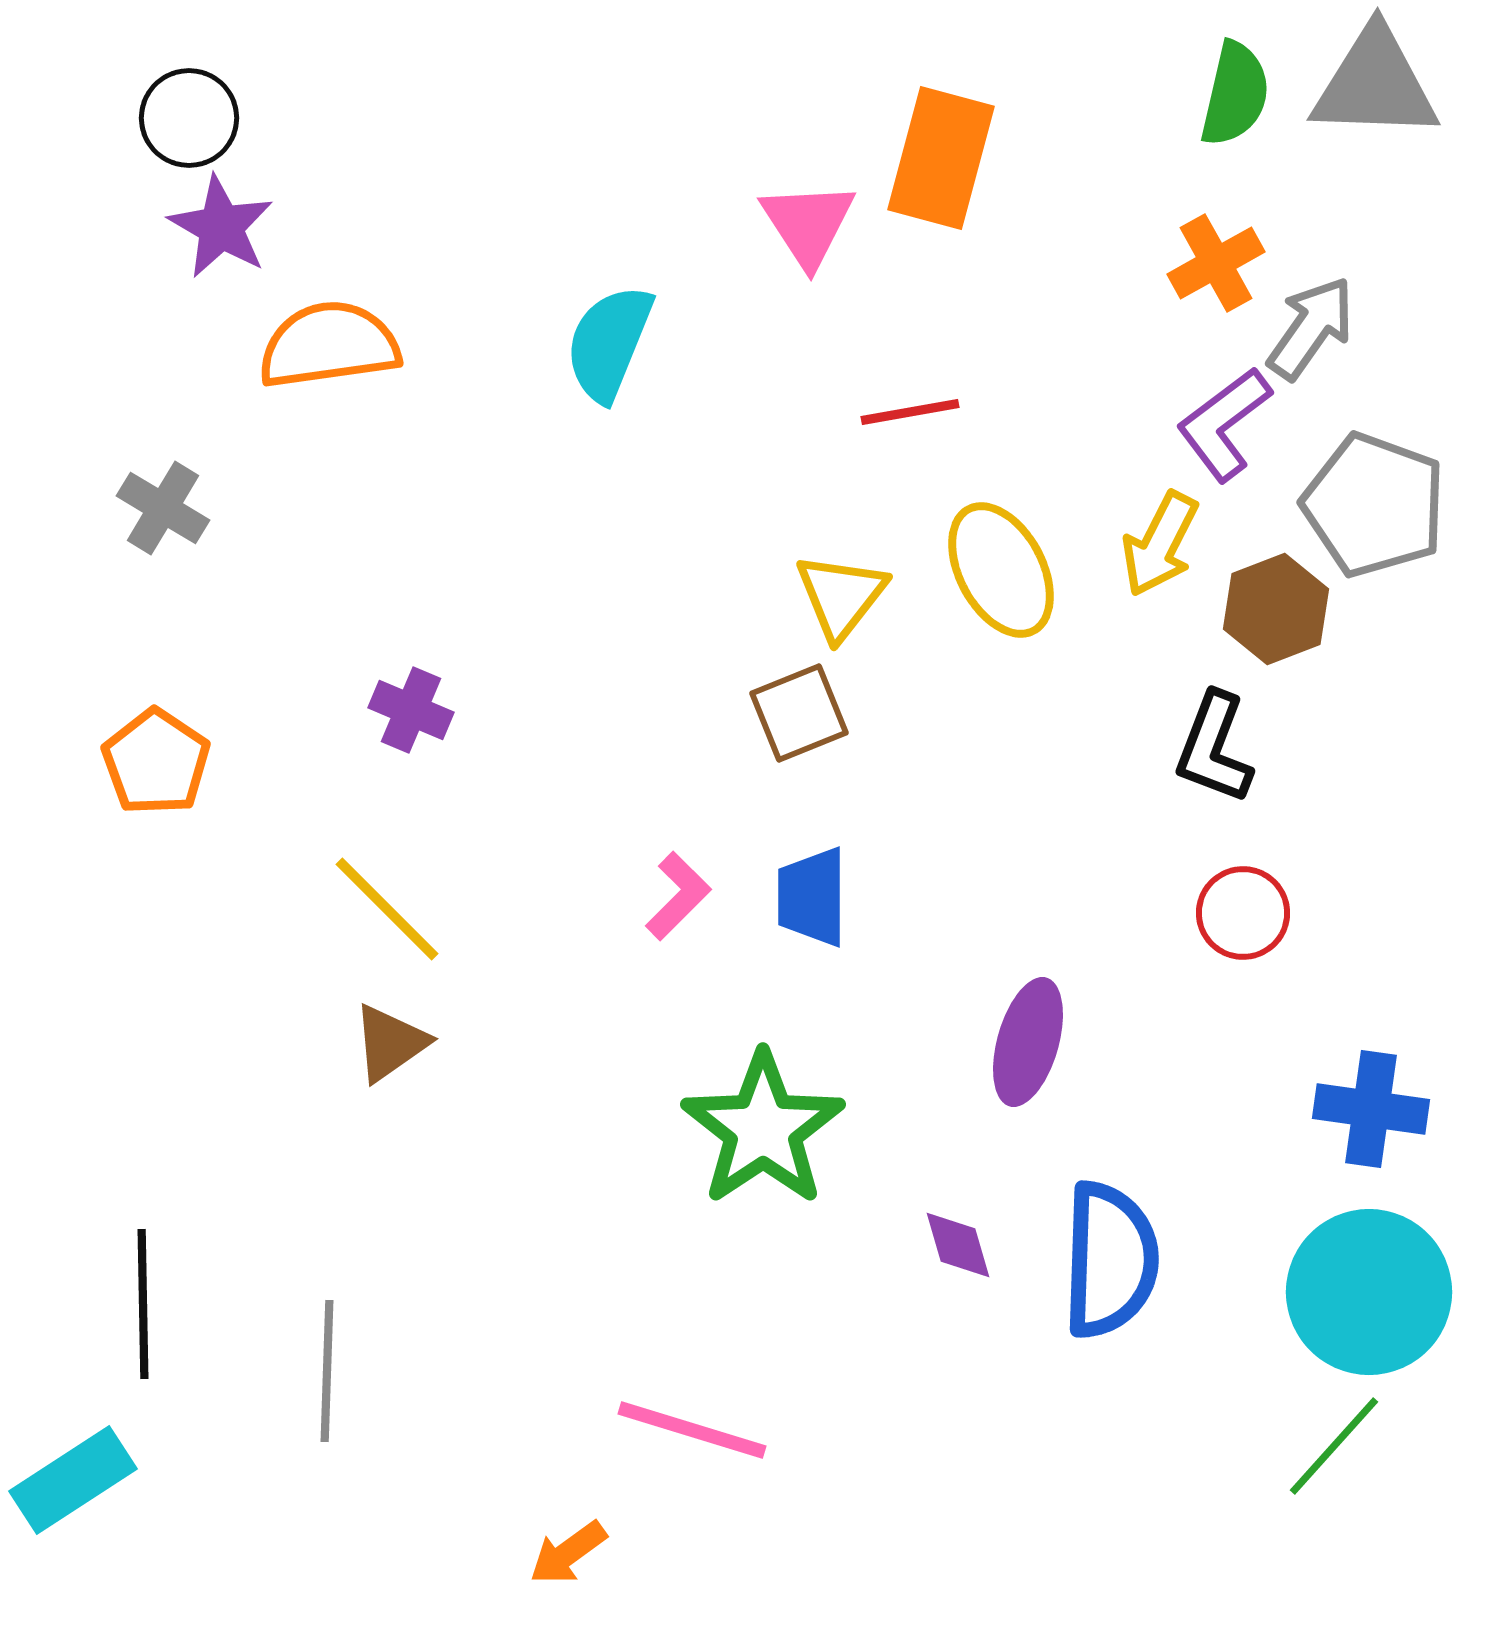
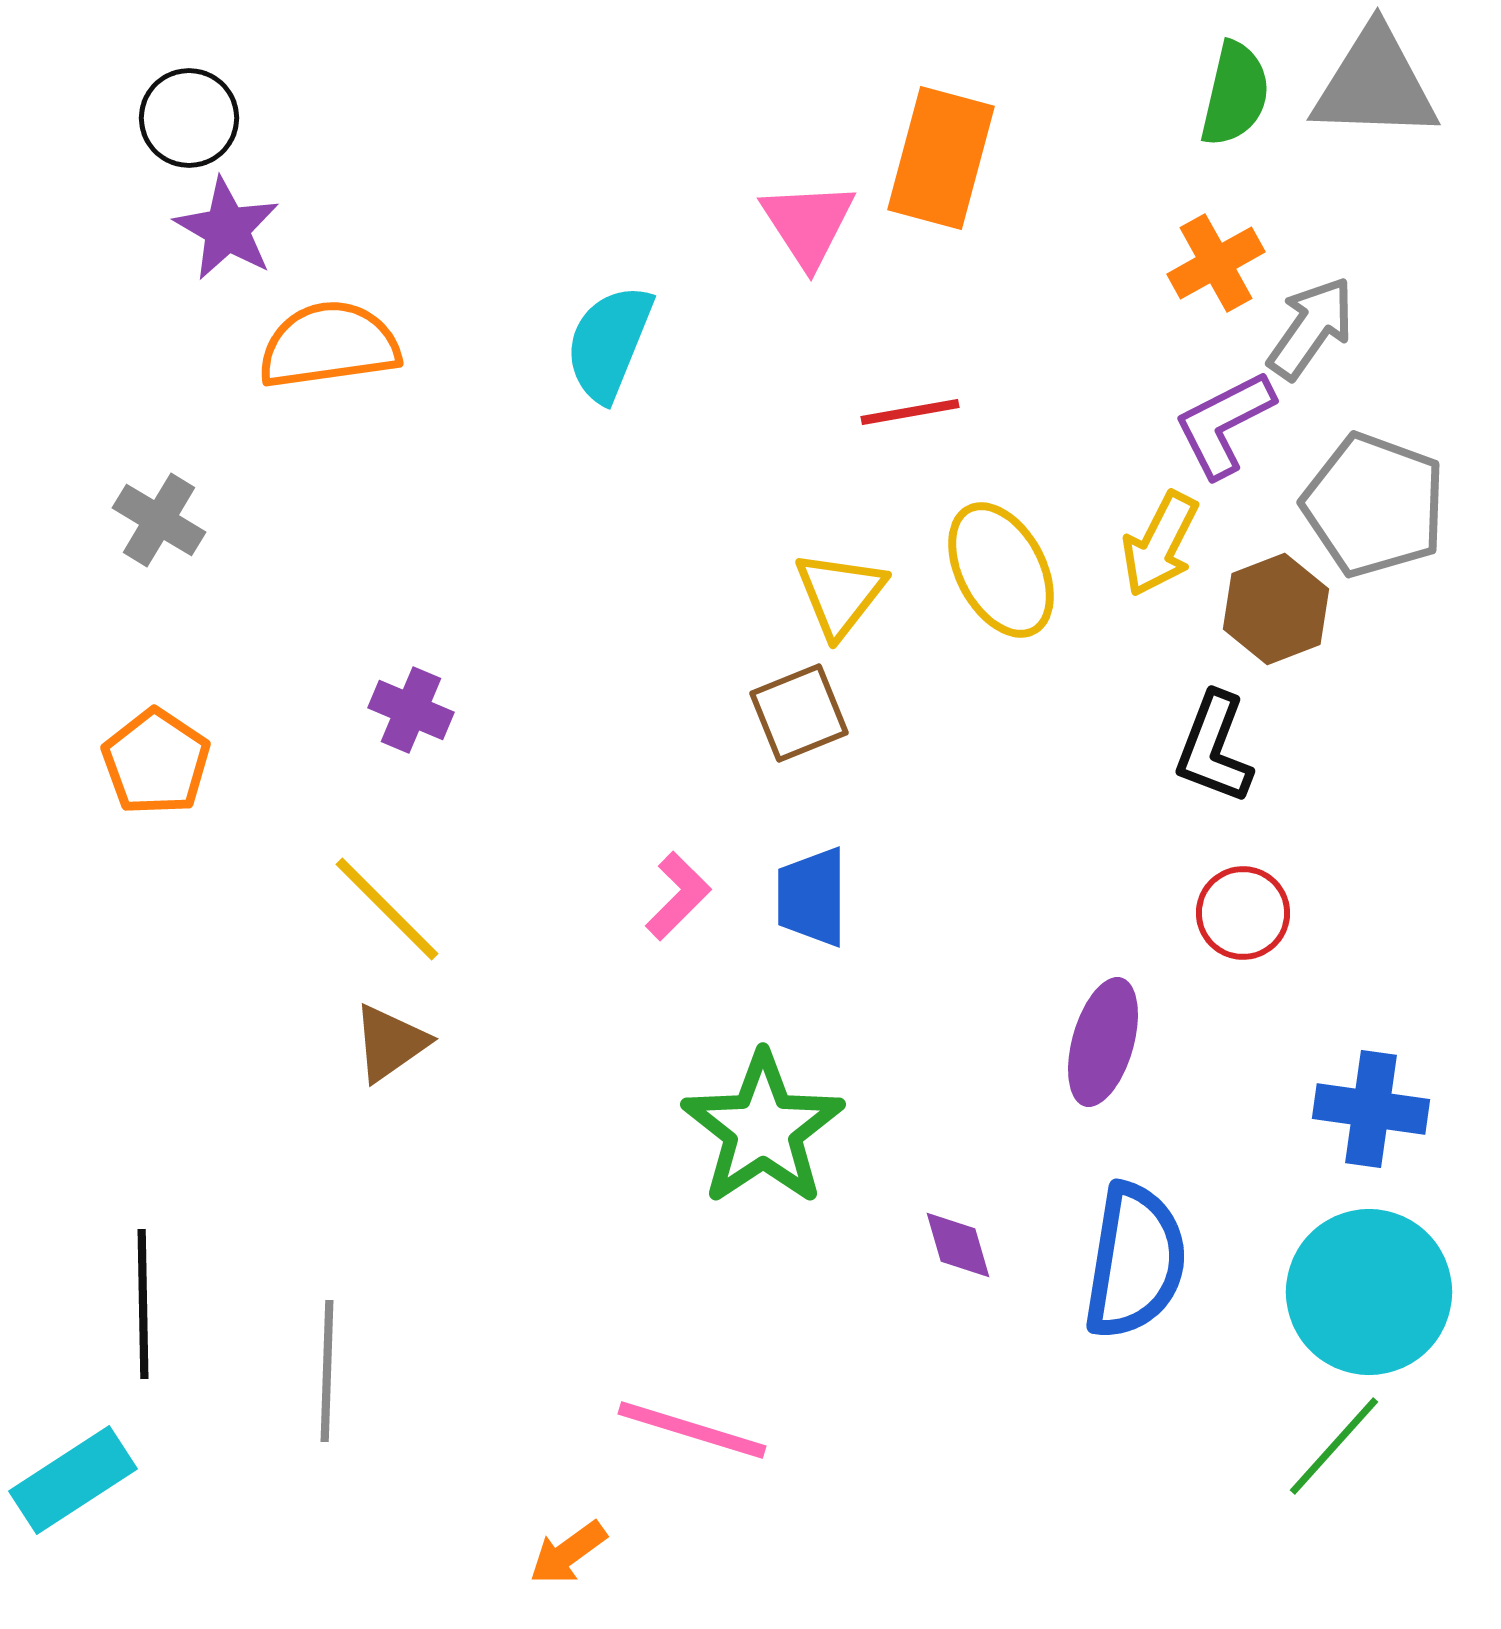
purple star: moved 6 px right, 2 px down
purple L-shape: rotated 10 degrees clockwise
gray cross: moved 4 px left, 12 px down
yellow triangle: moved 1 px left, 2 px up
purple ellipse: moved 75 px right
blue semicircle: moved 25 px right, 1 px down; rotated 7 degrees clockwise
